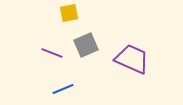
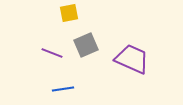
blue line: rotated 15 degrees clockwise
